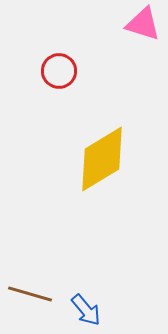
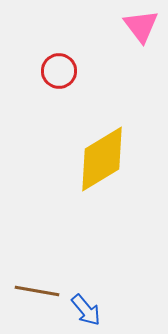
pink triangle: moved 2 px left, 2 px down; rotated 36 degrees clockwise
brown line: moved 7 px right, 3 px up; rotated 6 degrees counterclockwise
